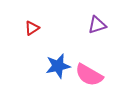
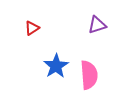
blue star: moved 2 px left; rotated 20 degrees counterclockwise
pink semicircle: rotated 124 degrees counterclockwise
